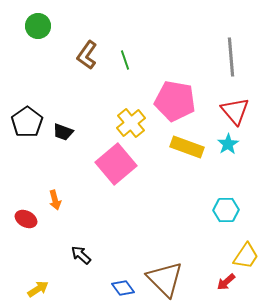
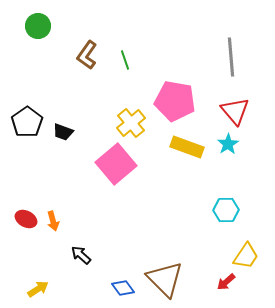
orange arrow: moved 2 px left, 21 px down
